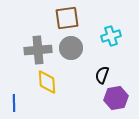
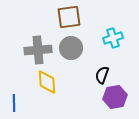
brown square: moved 2 px right, 1 px up
cyan cross: moved 2 px right, 2 px down
purple hexagon: moved 1 px left, 1 px up
